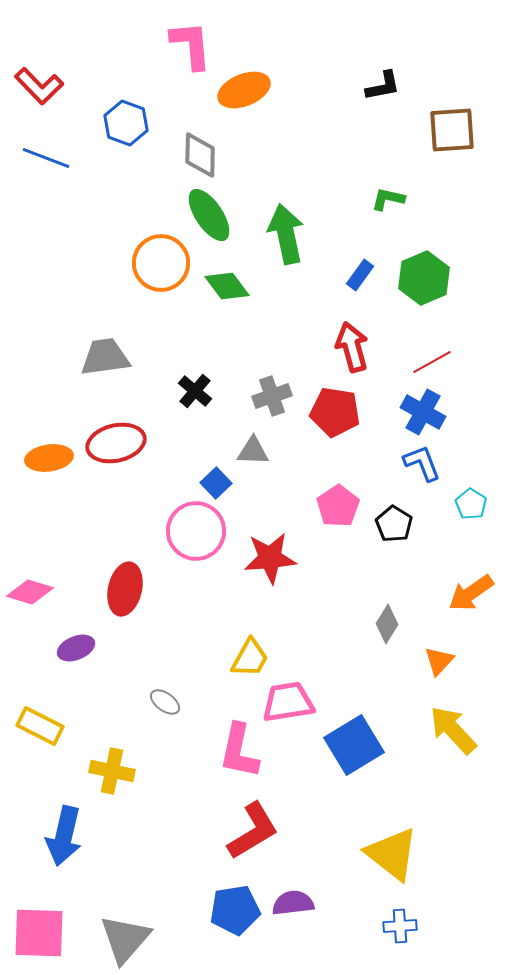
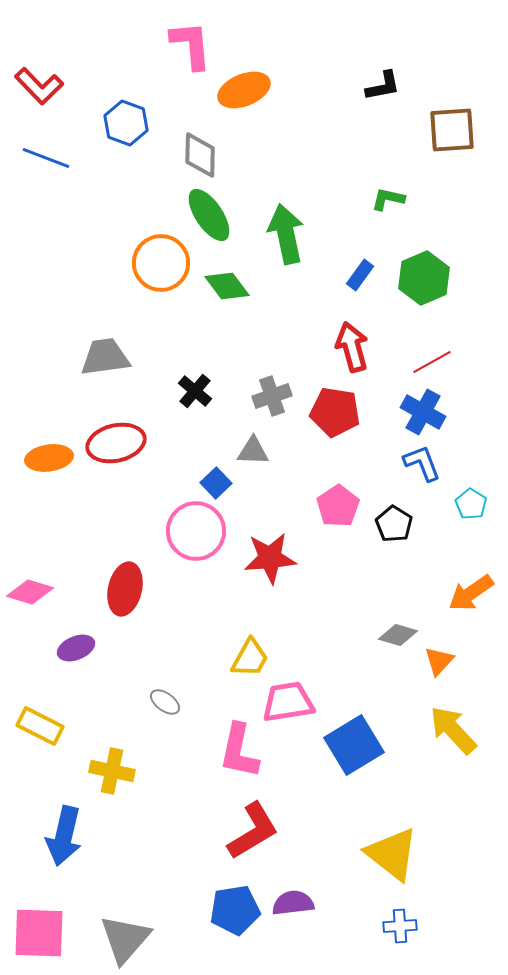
gray diamond at (387, 624): moved 11 px right, 11 px down; rotated 75 degrees clockwise
